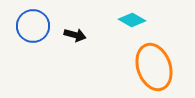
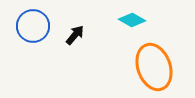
black arrow: rotated 65 degrees counterclockwise
